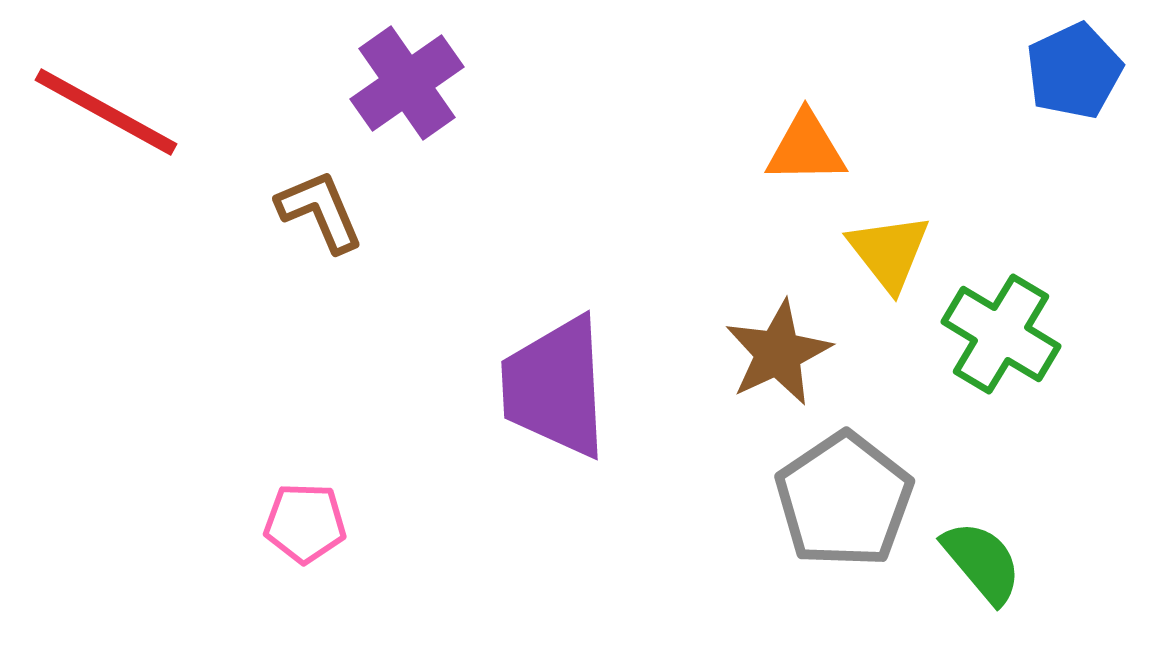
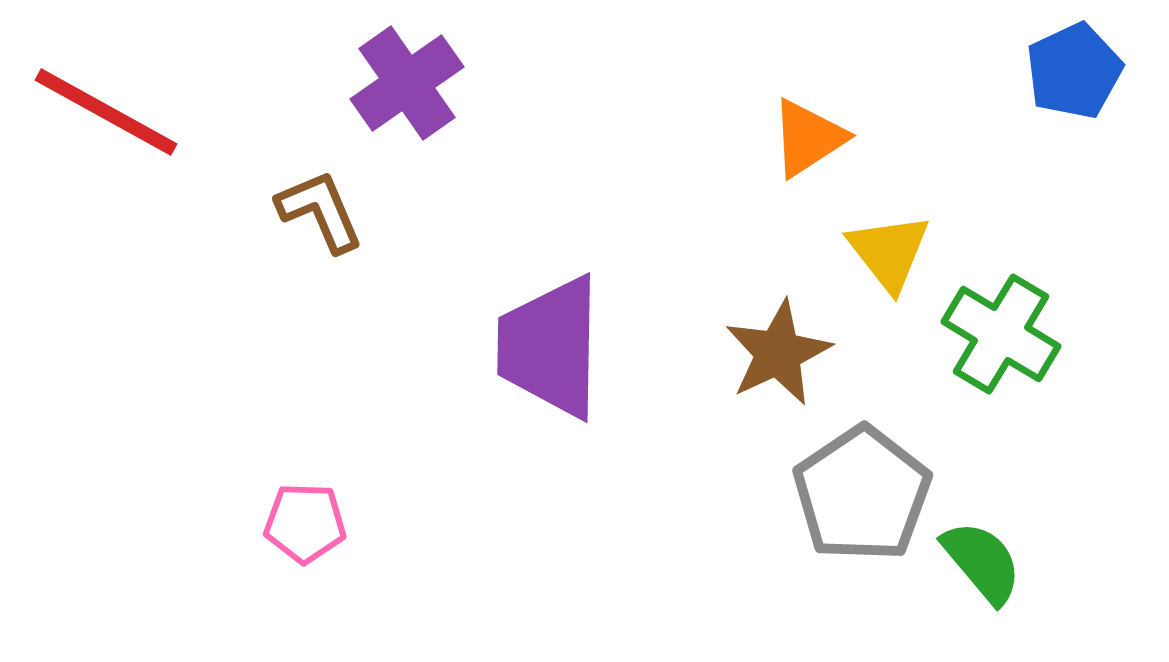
orange triangle: moved 2 px right, 10 px up; rotated 32 degrees counterclockwise
purple trapezoid: moved 5 px left, 40 px up; rotated 4 degrees clockwise
gray pentagon: moved 18 px right, 6 px up
